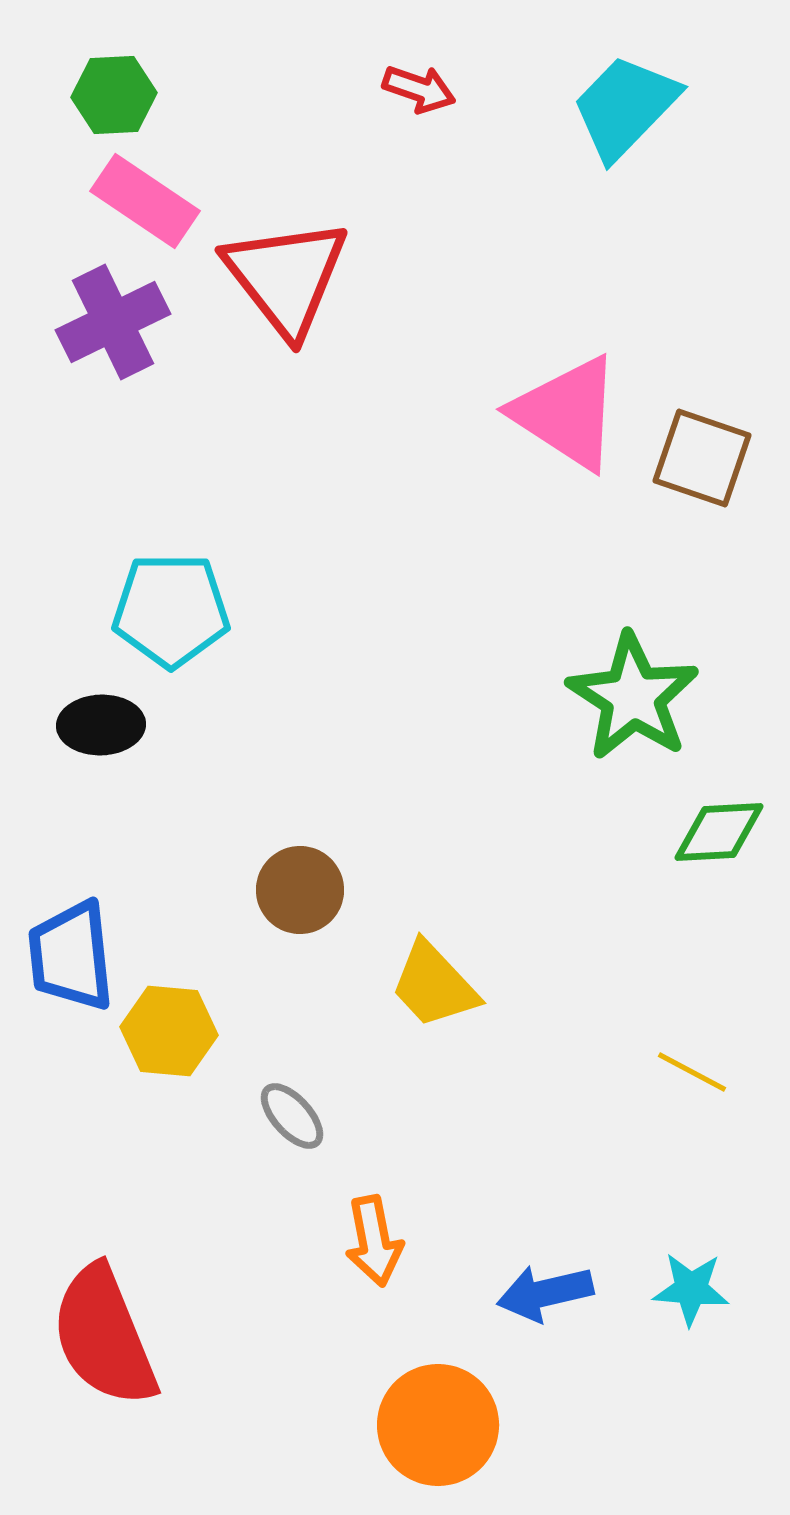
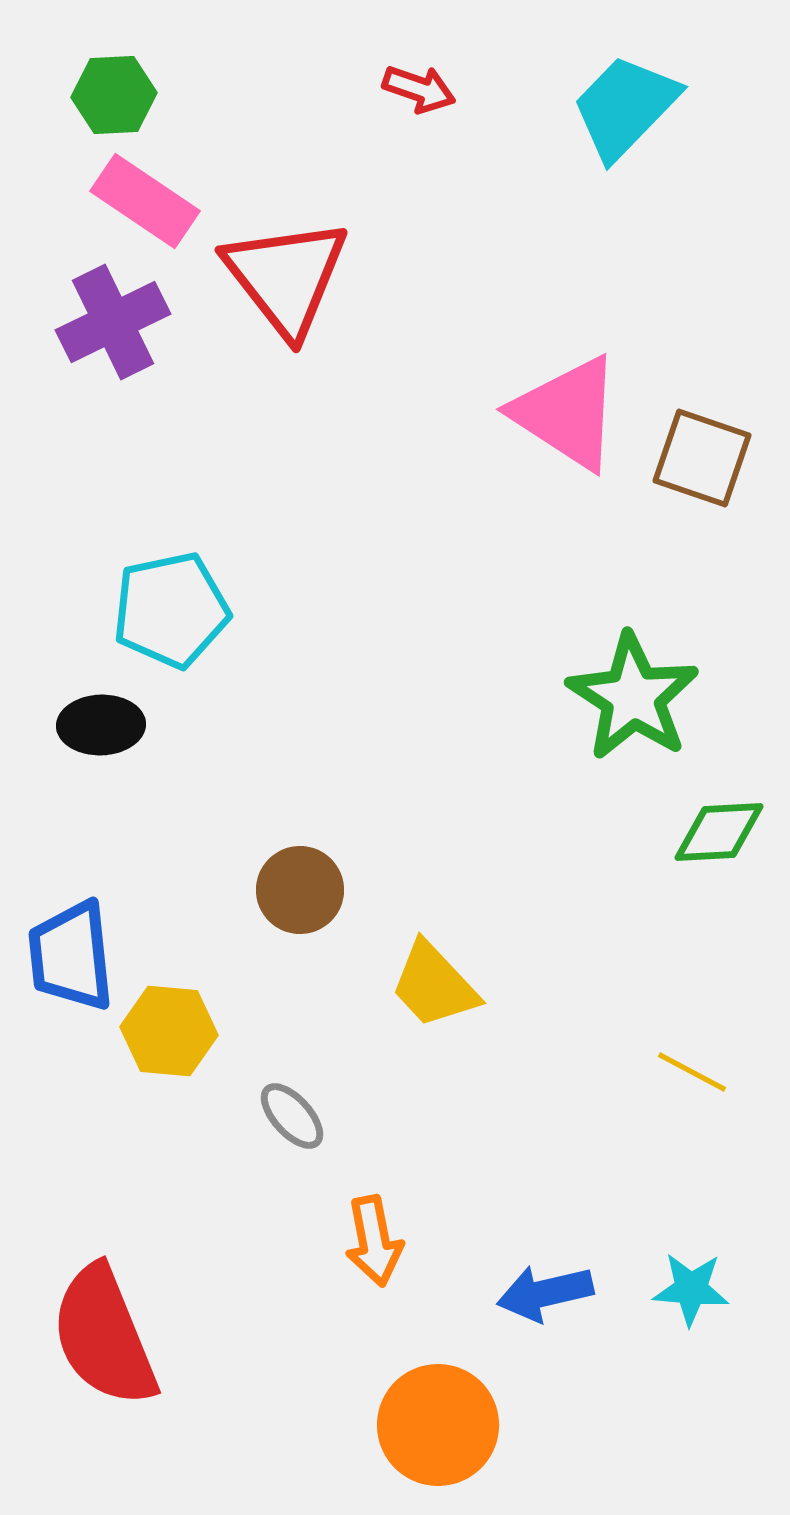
cyan pentagon: rotated 12 degrees counterclockwise
